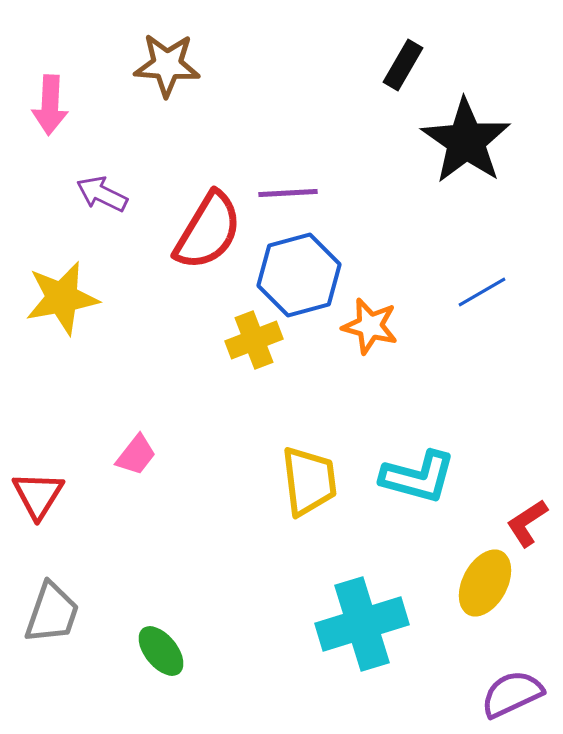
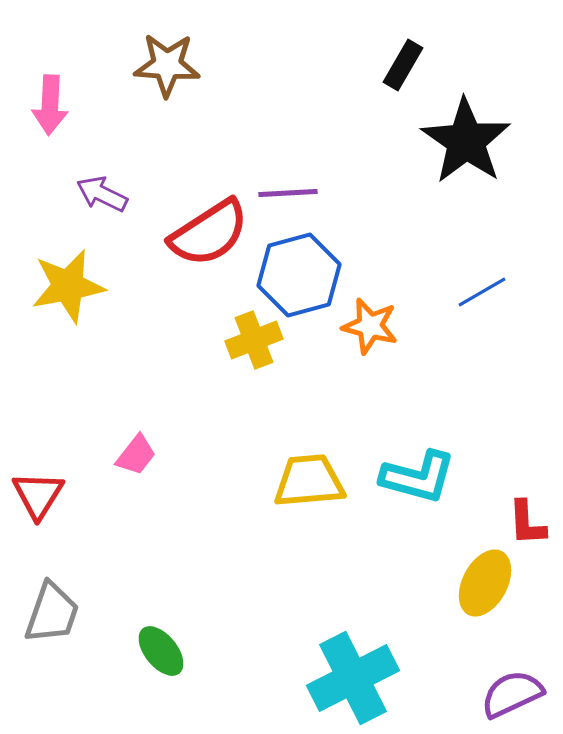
red semicircle: moved 1 px right, 2 px down; rotated 26 degrees clockwise
yellow star: moved 6 px right, 12 px up
yellow trapezoid: rotated 88 degrees counterclockwise
red L-shape: rotated 60 degrees counterclockwise
cyan cross: moved 9 px left, 54 px down; rotated 10 degrees counterclockwise
